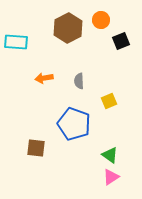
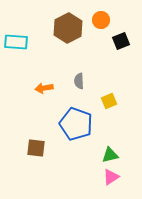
orange arrow: moved 10 px down
blue pentagon: moved 2 px right
green triangle: rotated 48 degrees counterclockwise
